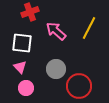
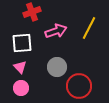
red cross: moved 2 px right
pink arrow: rotated 120 degrees clockwise
white square: rotated 10 degrees counterclockwise
gray circle: moved 1 px right, 2 px up
pink circle: moved 5 px left
